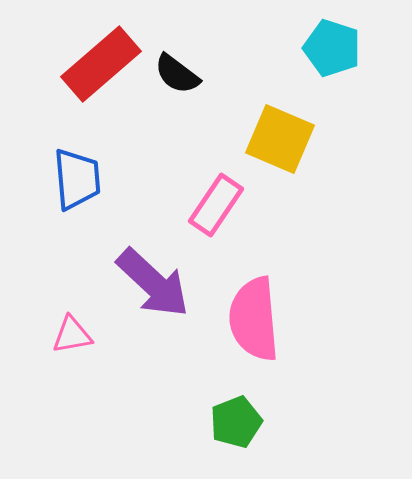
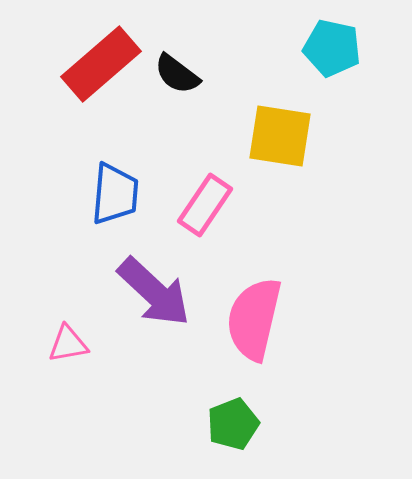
cyan pentagon: rotated 6 degrees counterclockwise
yellow square: moved 3 px up; rotated 14 degrees counterclockwise
blue trapezoid: moved 38 px right, 15 px down; rotated 10 degrees clockwise
pink rectangle: moved 11 px left
purple arrow: moved 1 px right, 9 px down
pink semicircle: rotated 18 degrees clockwise
pink triangle: moved 4 px left, 9 px down
green pentagon: moved 3 px left, 2 px down
